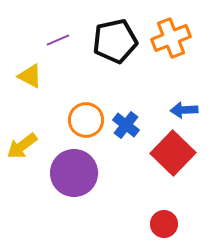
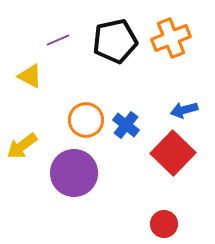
blue arrow: rotated 12 degrees counterclockwise
